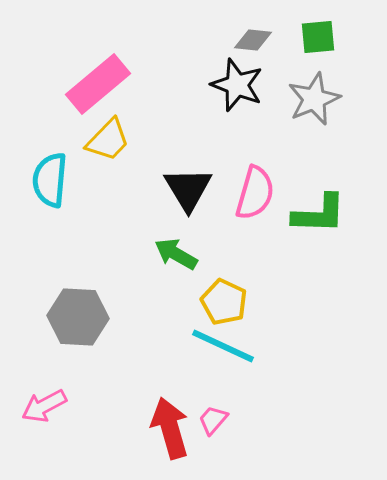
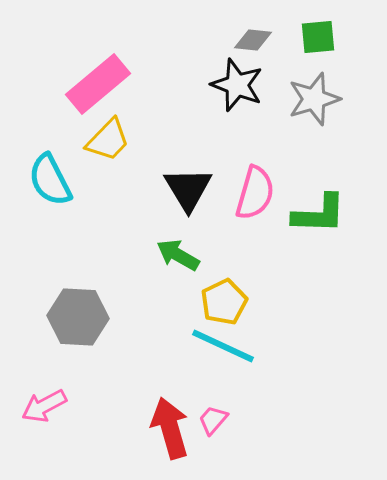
gray star: rotated 6 degrees clockwise
cyan semicircle: rotated 32 degrees counterclockwise
green arrow: moved 2 px right, 1 px down
yellow pentagon: rotated 21 degrees clockwise
